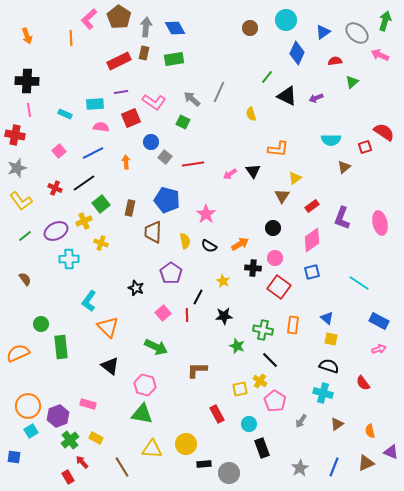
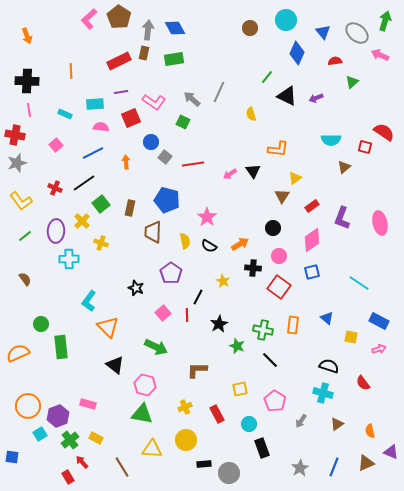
gray arrow at (146, 27): moved 2 px right, 3 px down
blue triangle at (323, 32): rotated 35 degrees counterclockwise
orange line at (71, 38): moved 33 px down
red square at (365, 147): rotated 32 degrees clockwise
pink square at (59, 151): moved 3 px left, 6 px up
gray star at (17, 168): moved 5 px up
pink star at (206, 214): moved 1 px right, 3 px down
yellow cross at (84, 221): moved 2 px left; rotated 21 degrees counterclockwise
purple ellipse at (56, 231): rotated 60 degrees counterclockwise
pink circle at (275, 258): moved 4 px right, 2 px up
black star at (224, 316): moved 5 px left, 8 px down; rotated 24 degrees counterclockwise
yellow square at (331, 339): moved 20 px right, 2 px up
black triangle at (110, 366): moved 5 px right, 1 px up
yellow cross at (260, 381): moved 75 px left, 26 px down; rotated 32 degrees clockwise
cyan square at (31, 431): moved 9 px right, 3 px down
yellow circle at (186, 444): moved 4 px up
blue square at (14, 457): moved 2 px left
